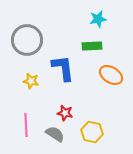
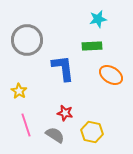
yellow star: moved 12 px left, 10 px down; rotated 21 degrees clockwise
pink line: rotated 15 degrees counterclockwise
gray semicircle: moved 1 px down
